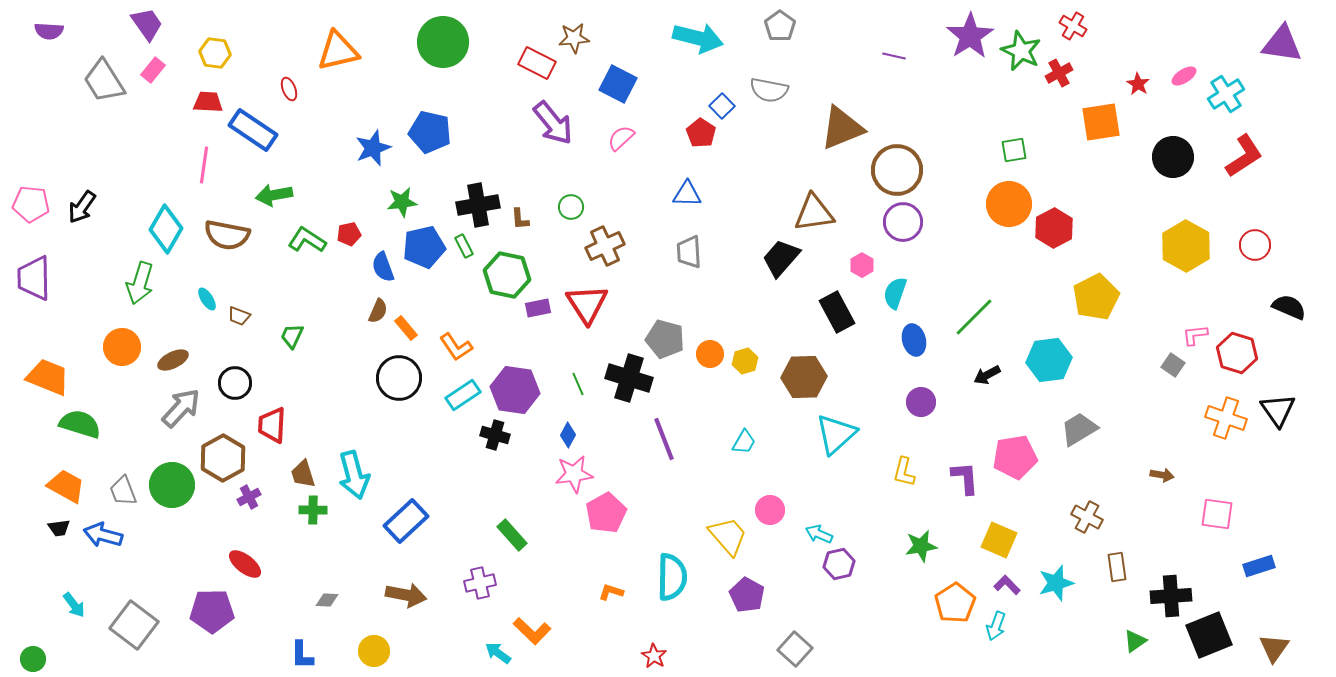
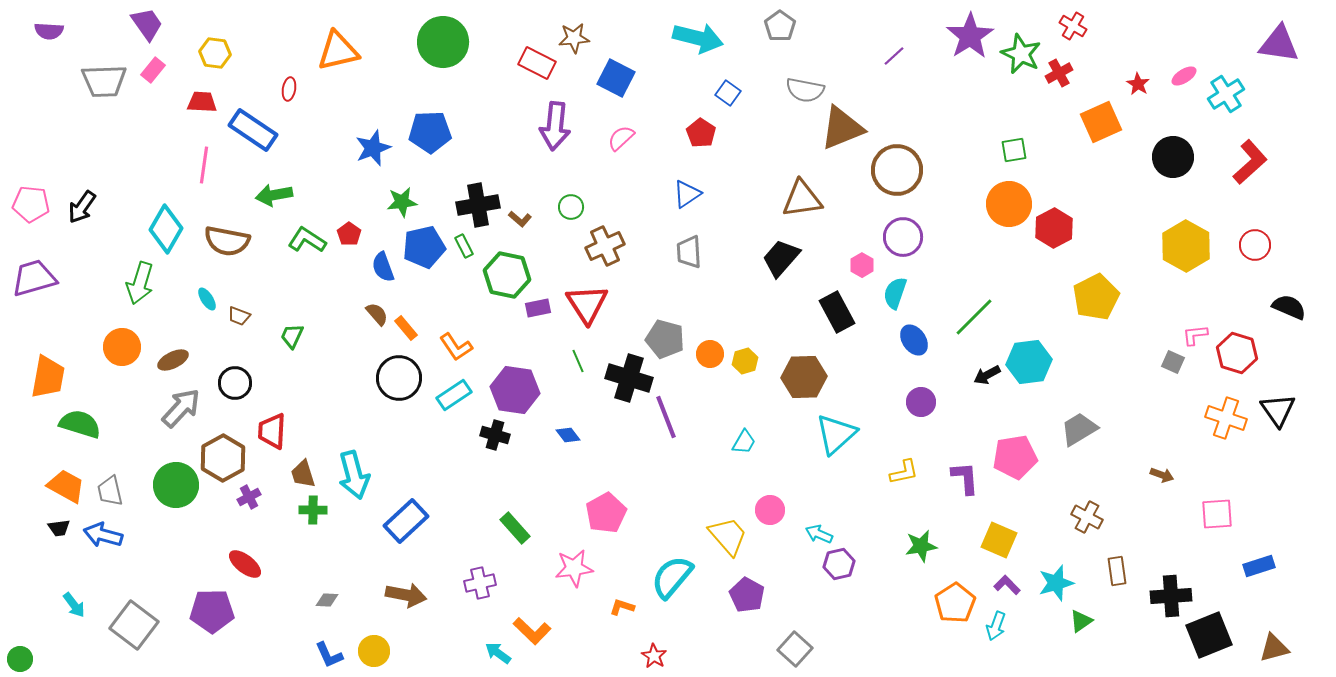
purple triangle at (1282, 44): moved 3 px left
green star at (1021, 51): moved 3 px down
purple line at (894, 56): rotated 55 degrees counterclockwise
gray trapezoid at (104, 81): rotated 60 degrees counterclockwise
blue square at (618, 84): moved 2 px left, 6 px up
red ellipse at (289, 89): rotated 30 degrees clockwise
gray semicircle at (769, 90): moved 36 px right
red trapezoid at (208, 102): moved 6 px left
blue square at (722, 106): moved 6 px right, 13 px up; rotated 10 degrees counterclockwise
orange square at (1101, 122): rotated 15 degrees counterclockwise
purple arrow at (553, 123): moved 2 px right, 3 px down; rotated 45 degrees clockwise
blue pentagon at (430, 132): rotated 15 degrees counterclockwise
red L-shape at (1244, 156): moved 6 px right, 6 px down; rotated 9 degrees counterclockwise
blue triangle at (687, 194): rotated 36 degrees counterclockwise
brown triangle at (814, 213): moved 12 px left, 14 px up
brown L-shape at (520, 219): rotated 45 degrees counterclockwise
purple circle at (903, 222): moved 15 px down
red pentagon at (349, 234): rotated 25 degrees counterclockwise
brown semicircle at (227, 235): moved 6 px down
purple trapezoid at (34, 278): rotated 75 degrees clockwise
brown semicircle at (378, 311): moved 1 px left, 3 px down; rotated 65 degrees counterclockwise
blue ellipse at (914, 340): rotated 20 degrees counterclockwise
cyan hexagon at (1049, 360): moved 20 px left, 2 px down
gray square at (1173, 365): moved 3 px up; rotated 10 degrees counterclockwise
orange trapezoid at (48, 377): rotated 78 degrees clockwise
green line at (578, 384): moved 23 px up
cyan rectangle at (463, 395): moved 9 px left
red trapezoid at (272, 425): moved 6 px down
blue diamond at (568, 435): rotated 65 degrees counterclockwise
purple line at (664, 439): moved 2 px right, 22 px up
yellow L-shape at (904, 472): rotated 116 degrees counterclockwise
pink star at (574, 474): moved 94 px down
brown arrow at (1162, 475): rotated 10 degrees clockwise
green circle at (172, 485): moved 4 px right
gray trapezoid at (123, 491): moved 13 px left; rotated 8 degrees clockwise
pink square at (1217, 514): rotated 12 degrees counterclockwise
green rectangle at (512, 535): moved 3 px right, 7 px up
brown rectangle at (1117, 567): moved 4 px down
cyan semicircle at (672, 577): rotated 141 degrees counterclockwise
orange L-shape at (611, 592): moved 11 px right, 15 px down
green triangle at (1135, 641): moved 54 px left, 20 px up
brown triangle at (1274, 648): rotated 40 degrees clockwise
blue L-shape at (302, 655): moved 27 px right; rotated 24 degrees counterclockwise
green circle at (33, 659): moved 13 px left
